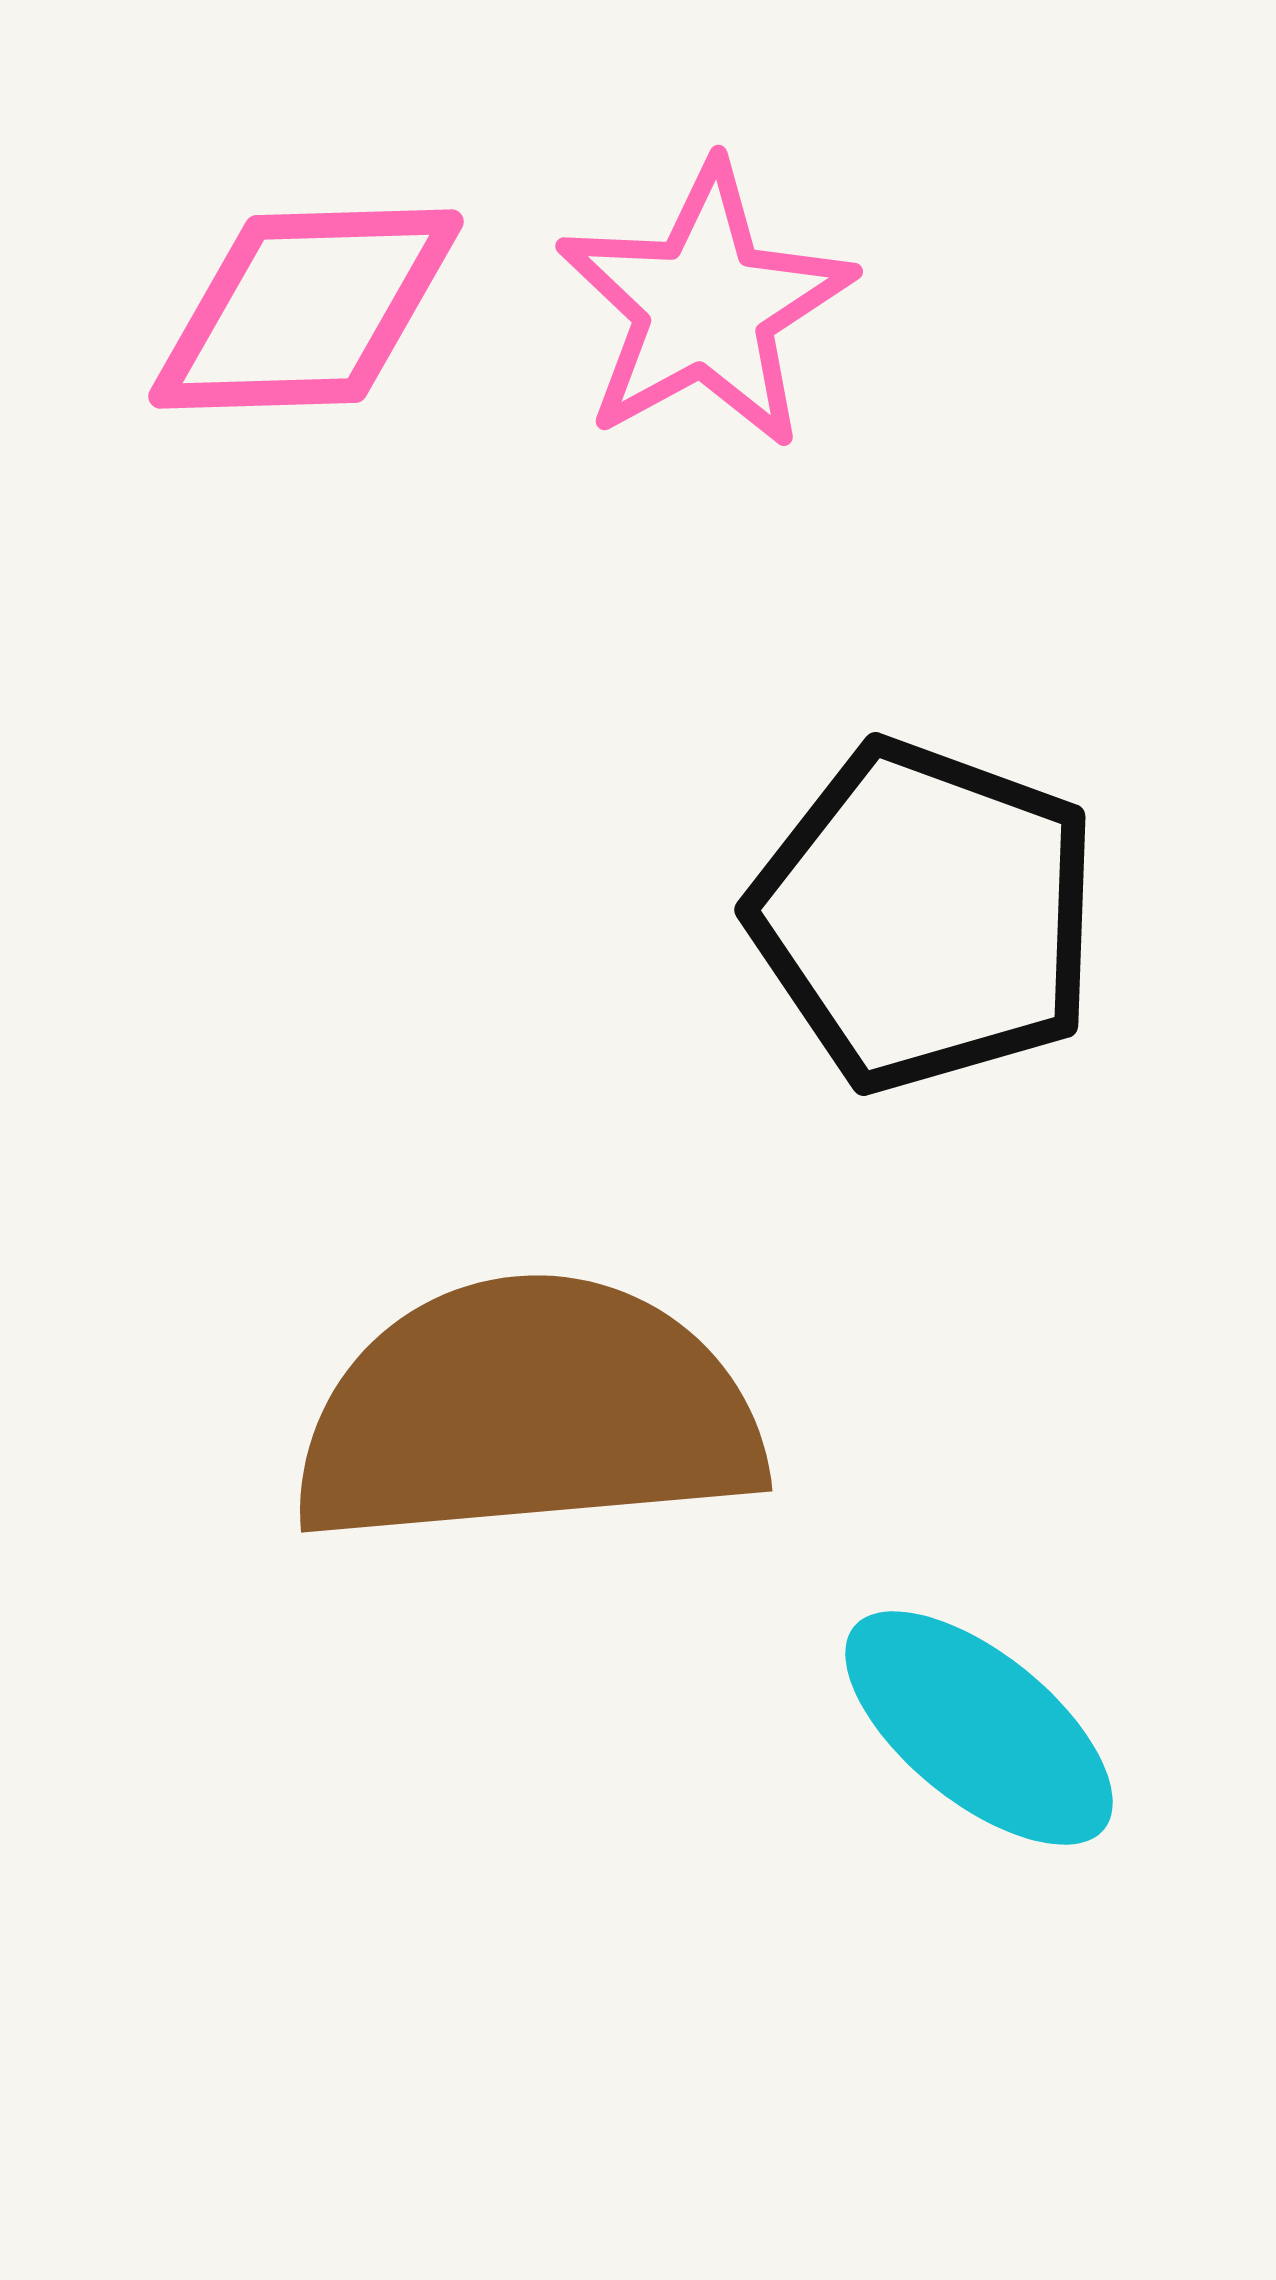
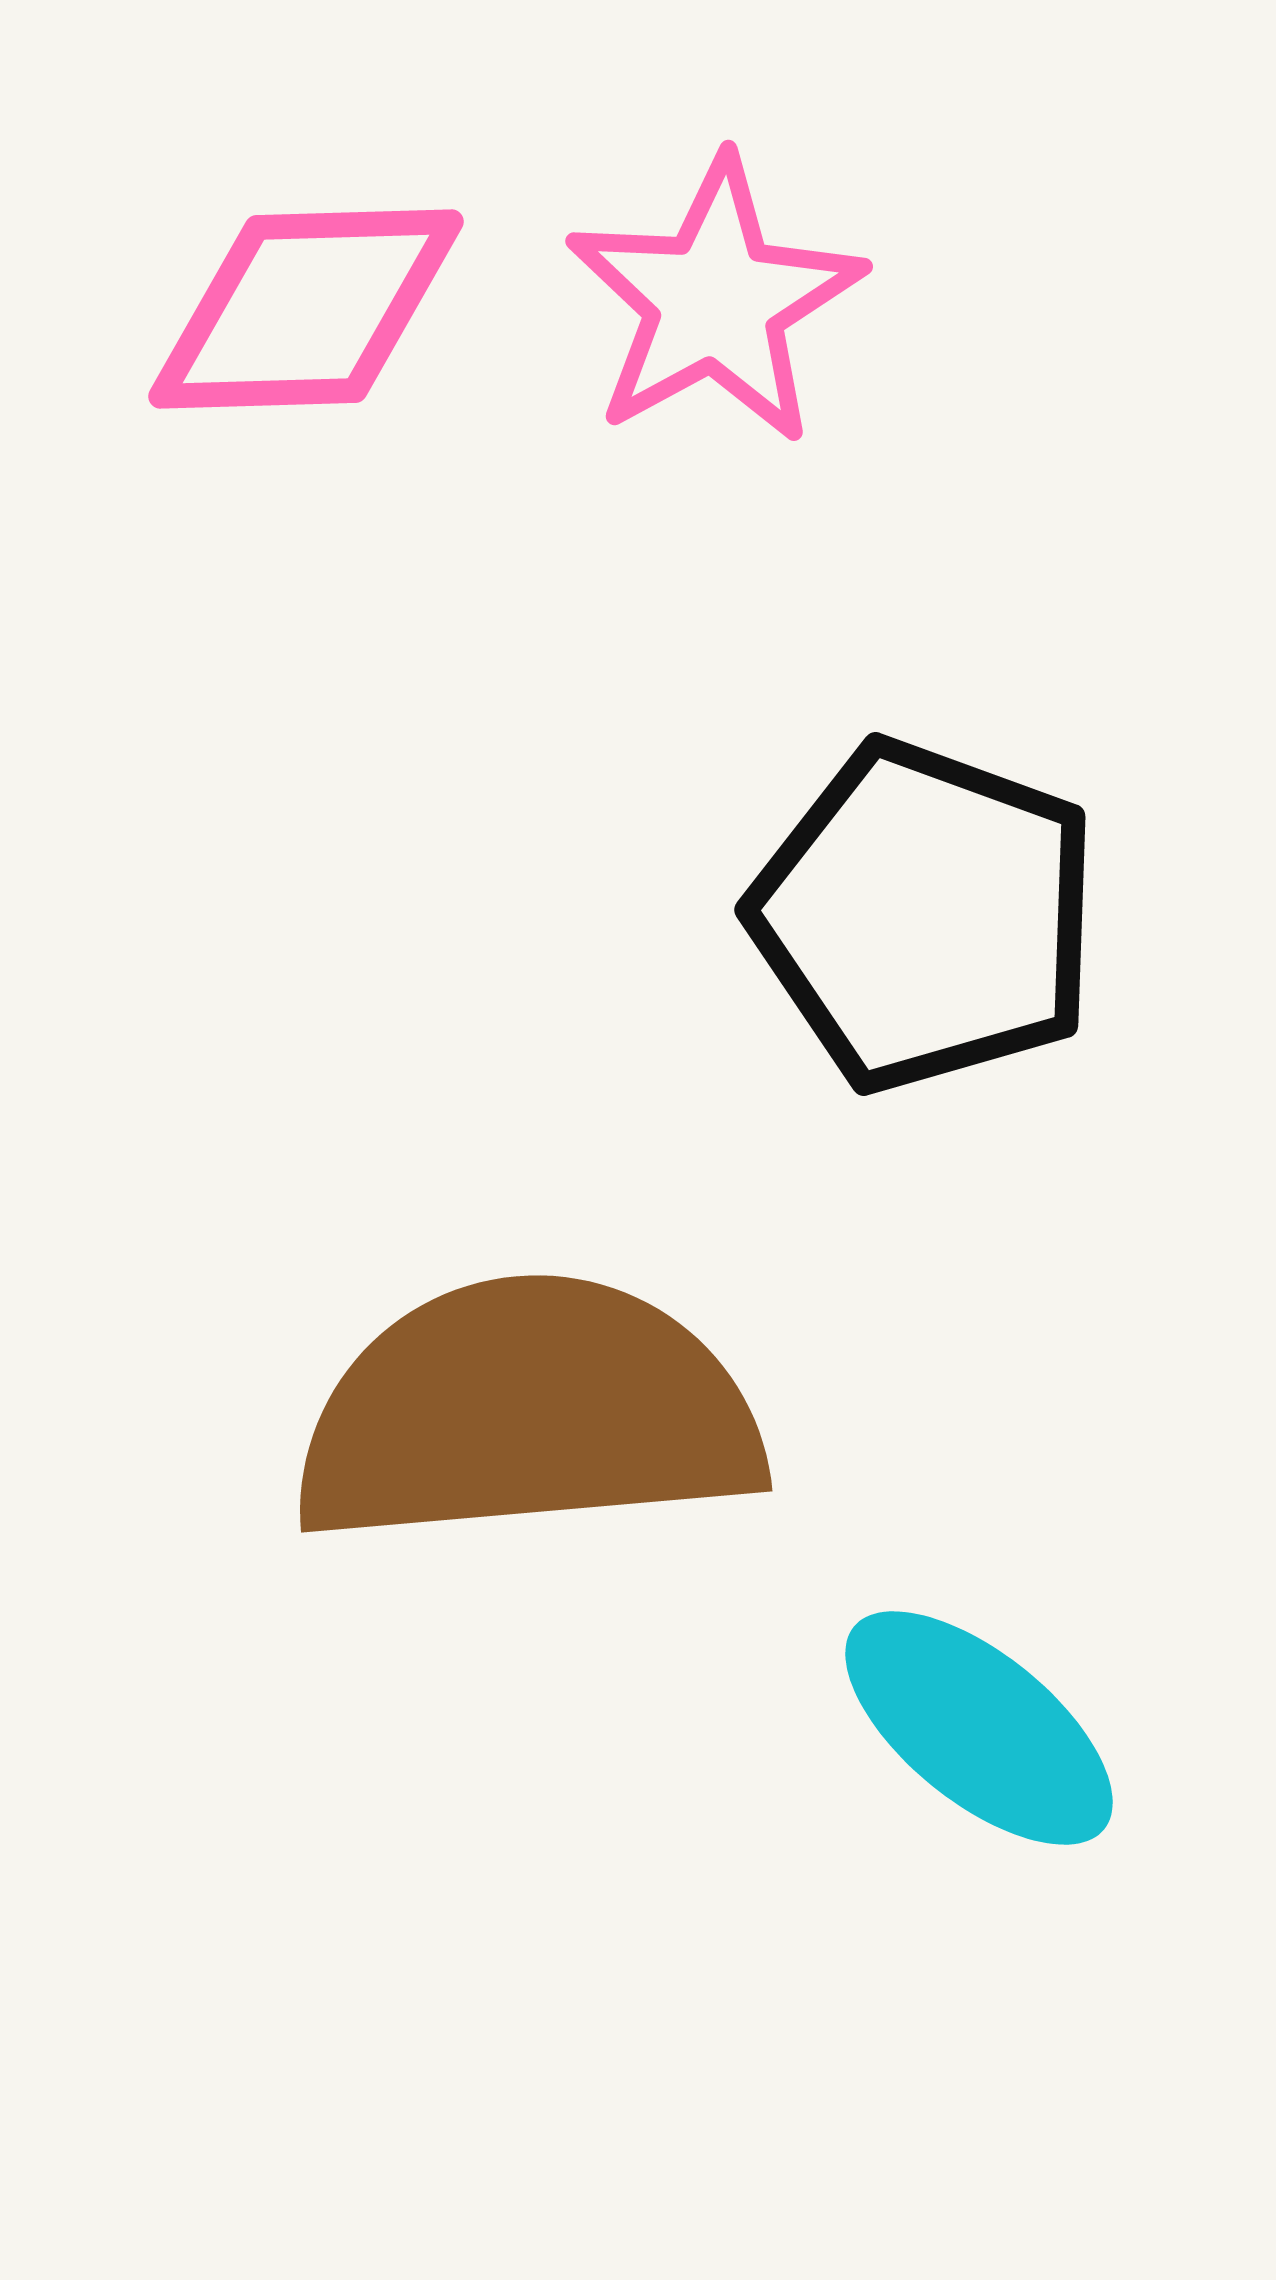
pink star: moved 10 px right, 5 px up
